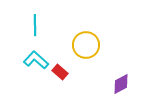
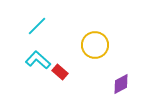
cyan line: moved 2 px right, 1 px down; rotated 45 degrees clockwise
yellow circle: moved 9 px right
cyan L-shape: moved 2 px right
